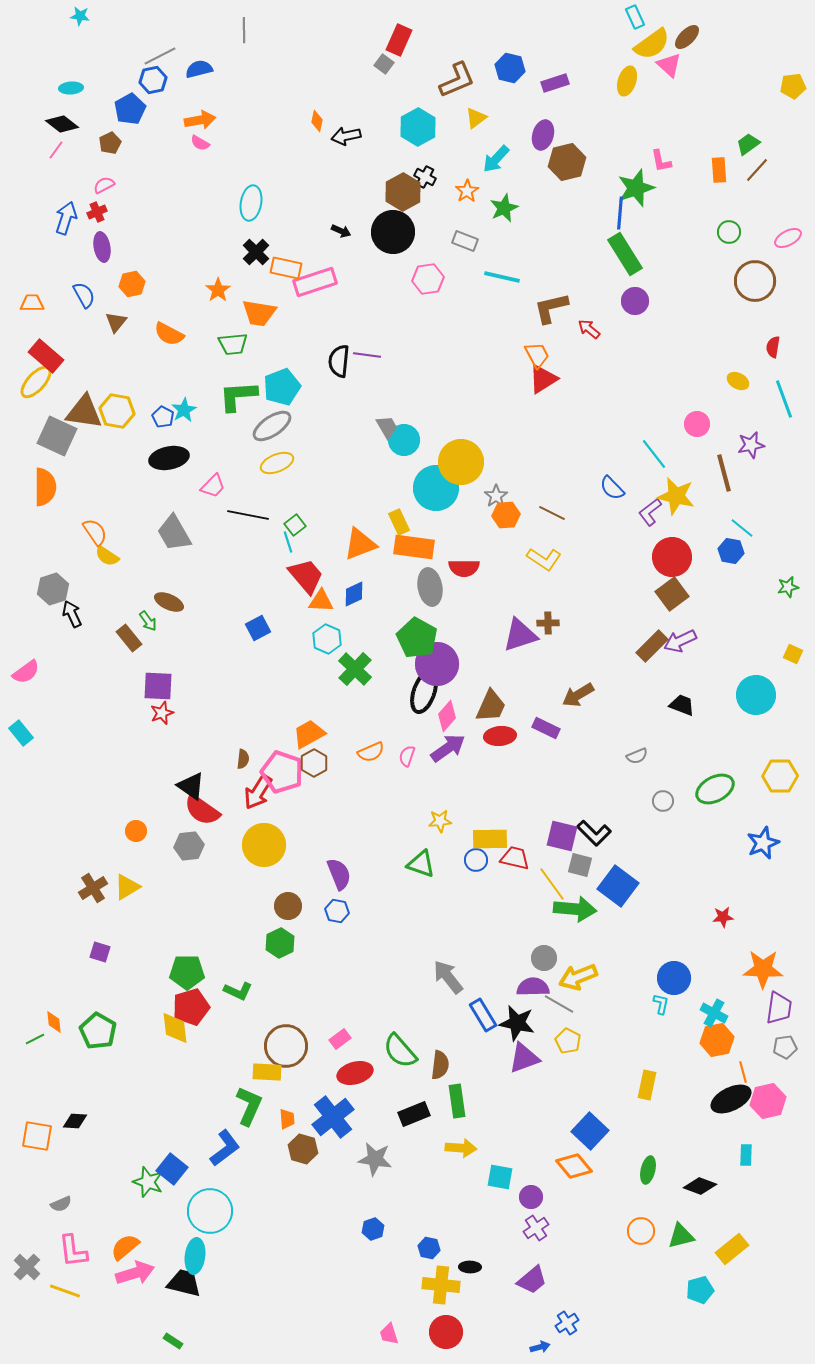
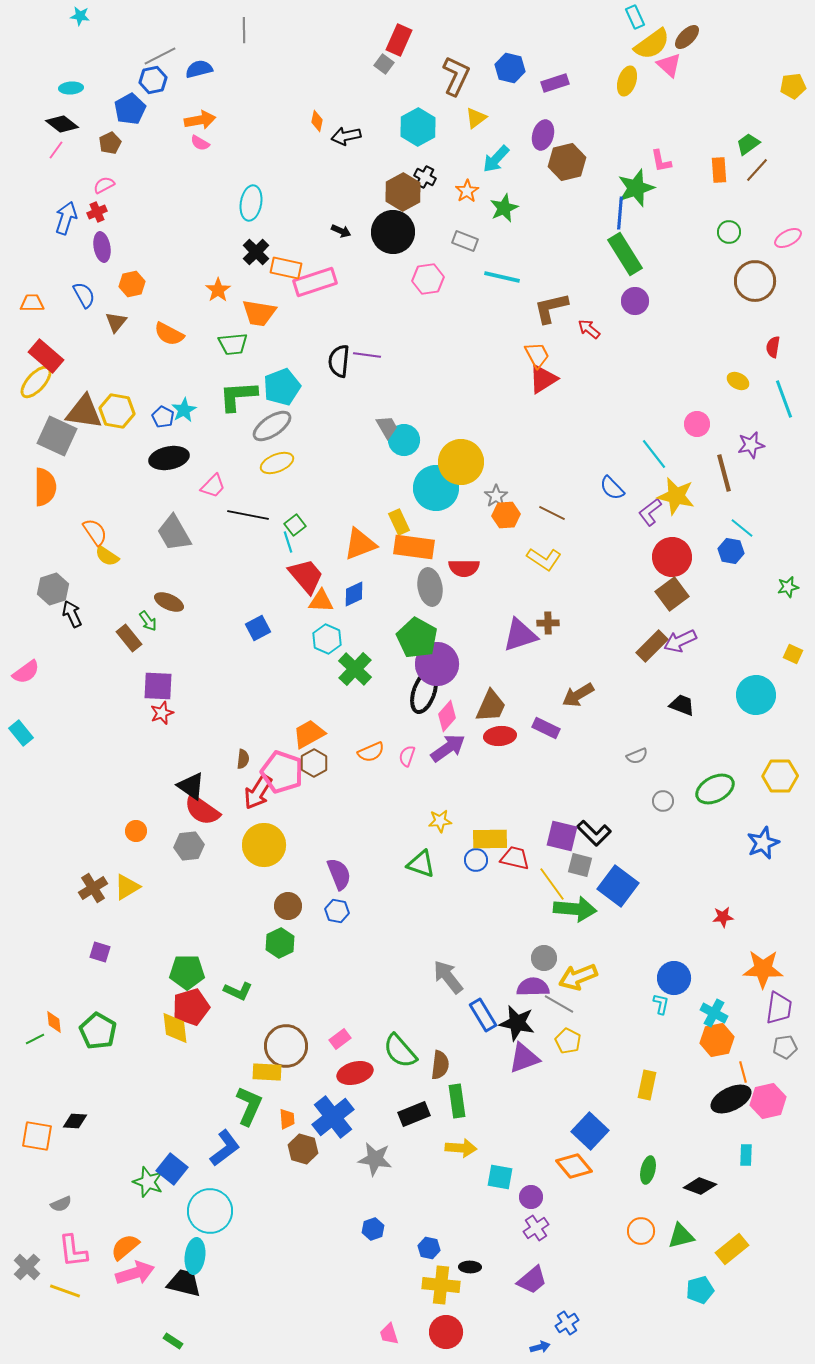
brown L-shape at (457, 80): moved 1 px left, 4 px up; rotated 42 degrees counterclockwise
